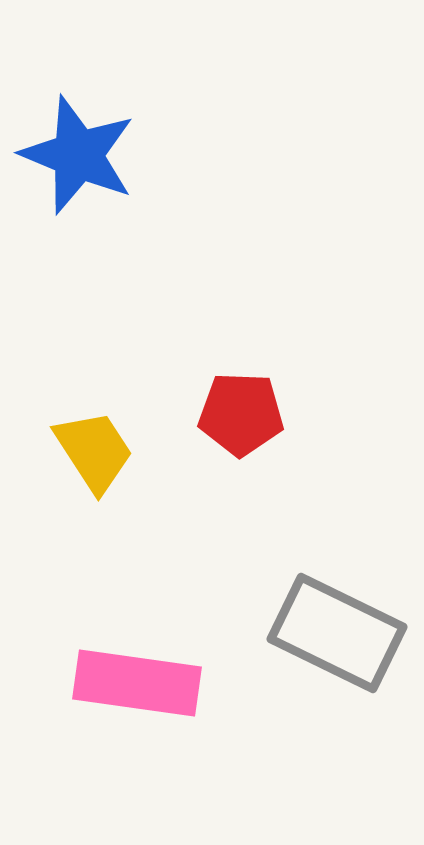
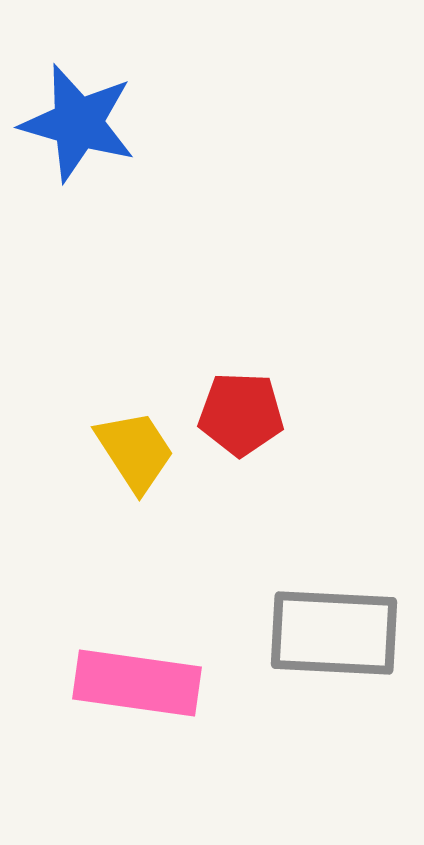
blue star: moved 32 px up; rotated 6 degrees counterclockwise
yellow trapezoid: moved 41 px right
gray rectangle: moved 3 px left; rotated 23 degrees counterclockwise
